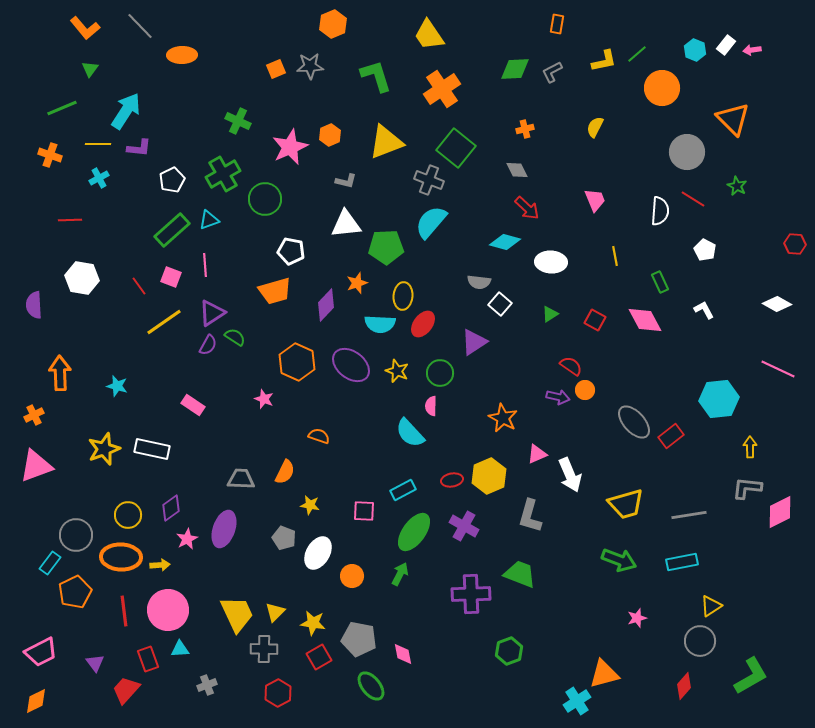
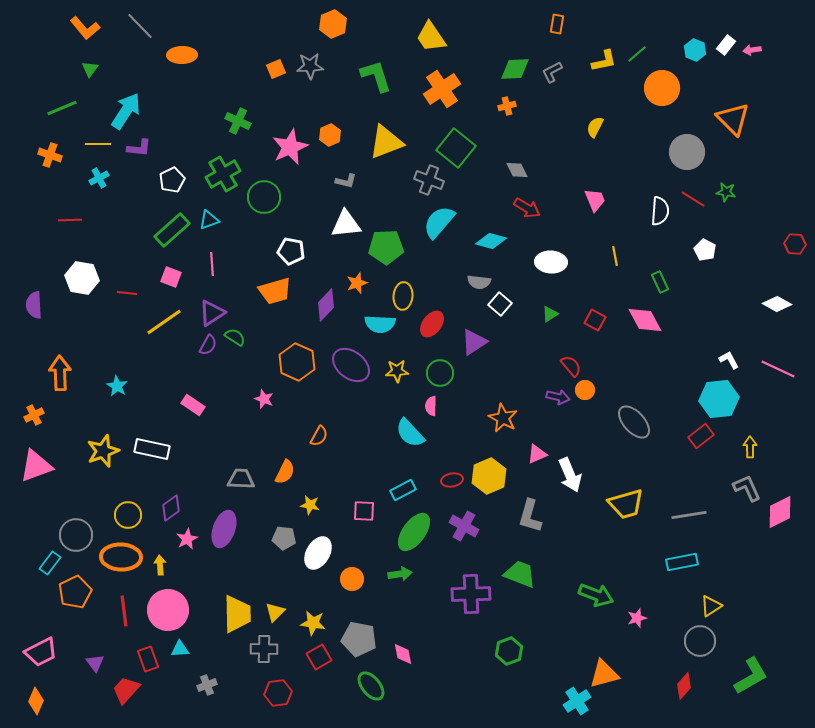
yellow trapezoid at (429, 35): moved 2 px right, 2 px down
orange cross at (525, 129): moved 18 px left, 23 px up
green star at (737, 186): moved 11 px left, 6 px down; rotated 18 degrees counterclockwise
green circle at (265, 199): moved 1 px left, 2 px up
red arrow at (527, 208): rotated 12 degrees counterclockwise
cyan semicircle at (431, 222): moved 8 px right
cyan diamond at (505, 242): moved 14 px left, 1 px up
pink line at (205, 265): moved 7 px right, 1 px up
red line at (139, 286): moved 12 px left, 7 px down; rotated 48 degrees counterclockwise
white L-shape at (704, 310): moved 25 px right, 50 px down
red ellipse at (423, 324): moved 9 px right
red semicircle at (571, 366): rotated 15 degrees clockwise
yellow star at (397, 371): rotated 25 degrees counterclockwise
cyan star at (117, 386): rotated 15 degrees clockwise
orange semicircle at (319, 436): rotated 100 degrees clockwise
red rectangle at (671, 436): moved 30 px right
yellow star at (104, 449): moved 1 px left, 2 px down
gray L-shape at (747, 488): rotated 60 degrees clockwise
gray pentagon at (284, 538): rotated 15 degrees counterclockwise
green arrow at (619, 560): moved 23 px left, 35 px down
yellow arrow at (160, 565): rotated 90 degrees counterclockwise
green arrow at (400, 574): rotated 55 degrees clockwise
orange circle at (352, 576): moved 3 px down
yellow trapezoid at (237, 614): rotated 24 degrees clockwise
red hexagon at (278, 693): rotated 20 degrees clockwise
orange diamond at (36, 701): rotated 40 degrees counterclockwise
